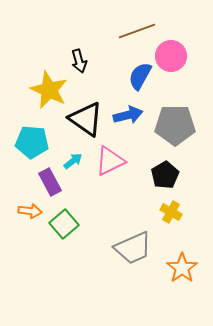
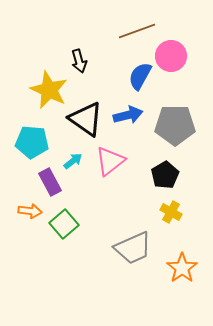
pink triangle: rotated 12 degrees counterclockwise
